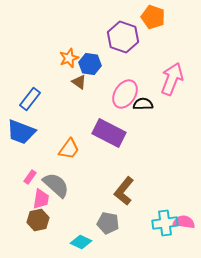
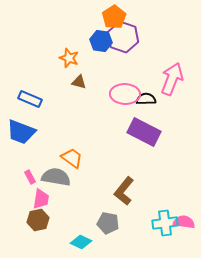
orange pentagon: moved 39 px left; rotated 20 degrees clockwise
orange star: rotated 30 degrees counterclockwise
blue hexagon: moved 11 px right, 23 px up
brown triangle: rotated 21 degrees counterclockwise
pink ellipse: rotated 60 degrees clockwise
blue rectangle: rotated 75 degrees clockwise
black semicircle: moved 3 px right, 5 px up
purple rectangle: moved 35 px right, 1 px up
orange trapezoid: moved 3 px right, 9 px down; rotated 90 degrees counterclockwise
pink rectangle: rotated 64 degrees counterclockwise
gray semicircle: moved 8 px up; rotated 32 degrees counterclockwise
